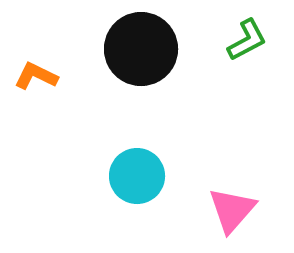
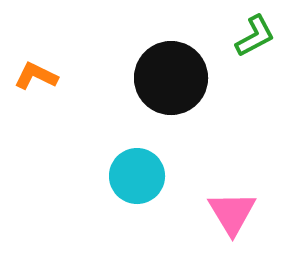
green L-shape: moved 8 px right, 4 px up
black circle: moved 30 px right, 29 px down
pink triangle: moved 3 px down; rotated 12 degrees counterclockwise
